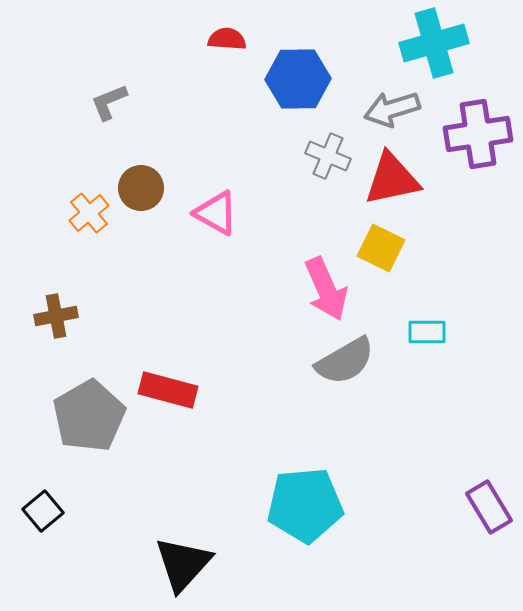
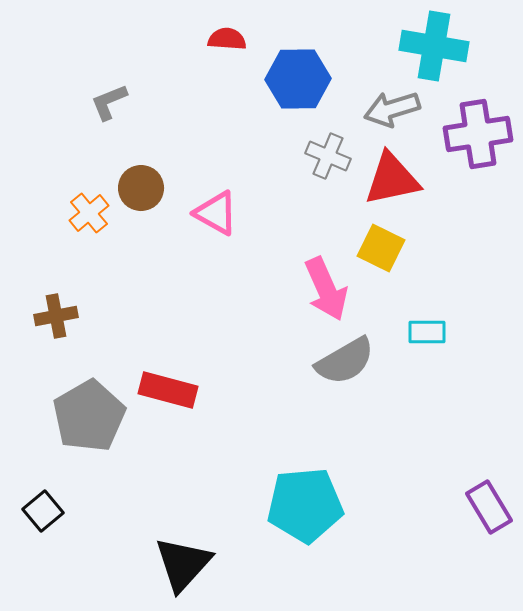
cyan cross: moved 3 px down; rotated 26 degrees clockwise
